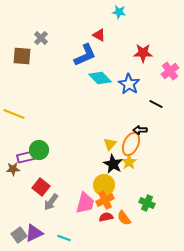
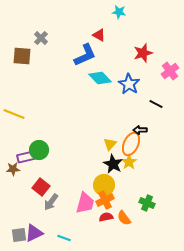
red star: rotated 18 degrees counterclockwise
gray square: rotated 28 degrees clockwise
